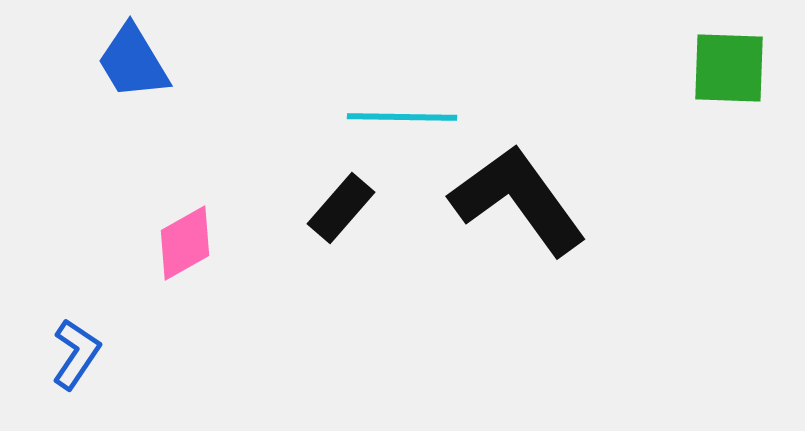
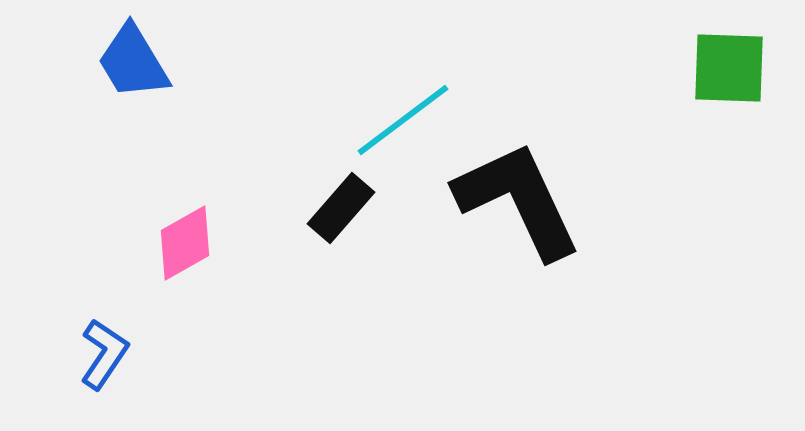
cyan line: moved 1 px right, 3 px down; rotated 38 degrees counterclockwise
black L-shape: rotated 11 degrees clockwise
blue L-shape: moved 28 px right
